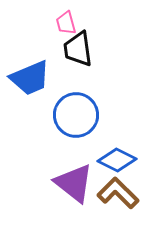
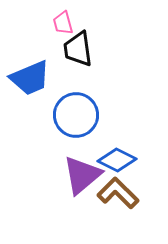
pink trapezoid: moved 3 px left
purple triangle: moved 8 px right, 8 px up; rotated 42 degrees clockwise
